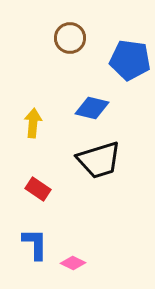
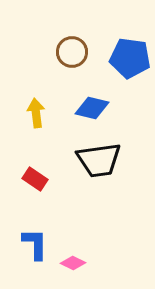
brown circle: moved 2 px right, 14 px down
blue pentagon: moved 2 px up
yellow arrow: moved 3 px right, 10 px up; rotated 12 degrees counterclockwise
black trapezoid: rotated 9 degrees clockwise
red rectangle: moved 3 px left, 10 px up
